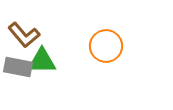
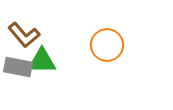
orange circle: moved 1 px right, 1 px up
